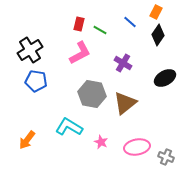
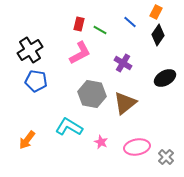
gray cross: rotated 21 degrees clockwise
